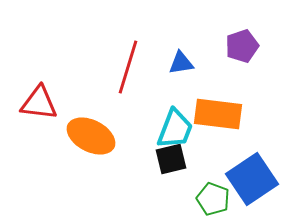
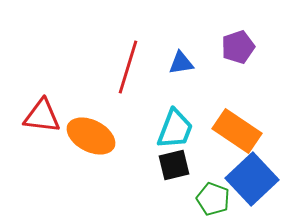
purple pentagon: moved 4 px left, 1 px down
red triangle: moved 3 px right, 13 px down
orange rectangle: moved 19 px right, 17 px down; rotated 27 degrees clockwise
black square: moved 3 px right, 6 px down
blue square: rotated 9 degrees counterclockwise
